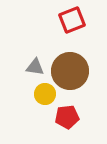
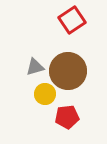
red square: rotated 12 degrees counterclockwise
gray triangle: rotated 24 degrees counterclockwise
brown circle: moved 2 px left
